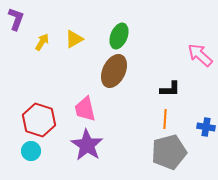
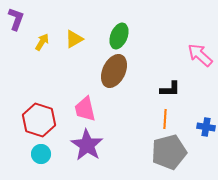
cyan circle: moved 10 px right, 3 px down
